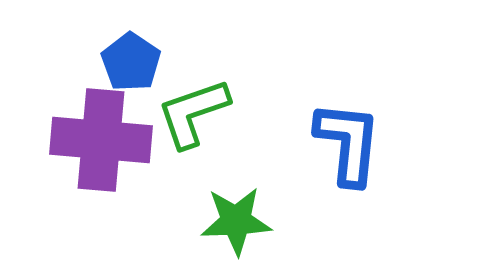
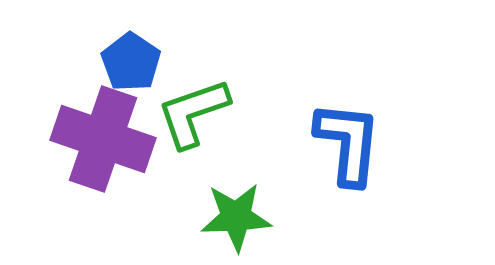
purple cross: moved 2 px right, 1 px up; rotated 14 degrees clockwise
green star: moved 4 px up
